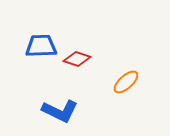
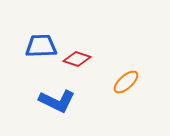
blue L-shape: moved 3 px left, 10 px up
